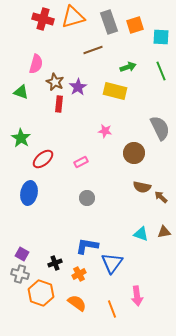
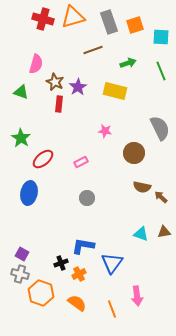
green arrow: moved 4 px up
blue L-shape: moved 4 px left
black cross: moved 6 px right
